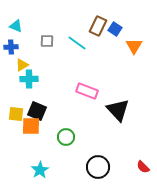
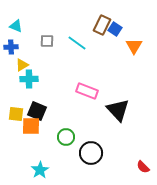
brown rectangle: moved 4 px right, 1 px up
black circle: moved 7 px left, 14 px up
